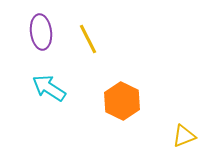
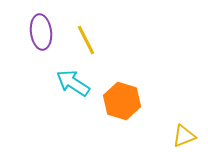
yellow line: moved 2 px left, 1 px down
cyan arrow: moved 24 px right, 5 px up
orange hexagon: rotated 9 degrees counterclockwise
